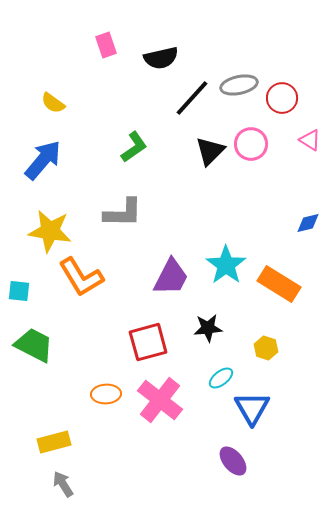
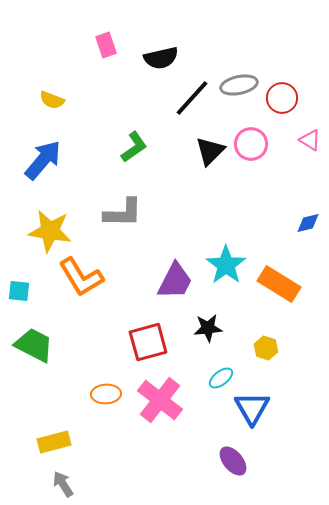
yellow semicircle: moved 1 px left, 3 px up; rotated 15 degrees counterclockwise
purple trapezoid: moved 4 px right, 4 px down
